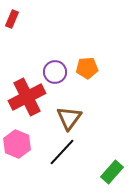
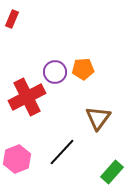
orange pentagon: moved 4 px left, 1 px down
brown triangle: moved 29 px right
pink hexagon: moved 15 px down; rotated 16 degrees clockwise
